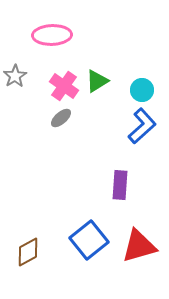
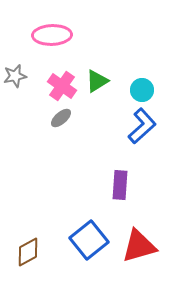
gray star: rotated 20 degrees clockwise
pink cross: moved 2 px left
